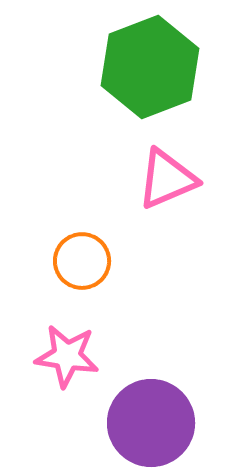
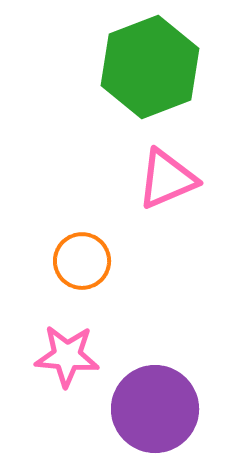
pink star: rotated 4 degrees counterclockwise
purple circle: moved 4 px right, 14 px up
